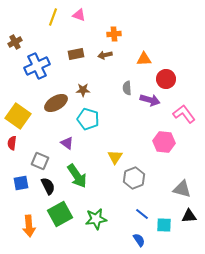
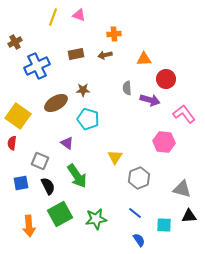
gray hexagon: moved 5 px right
blue line: moved 7 px left, 1 px up
